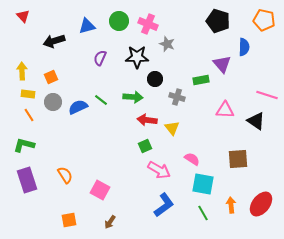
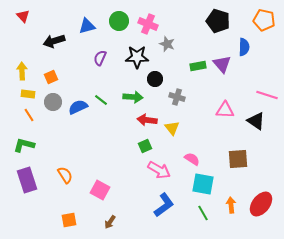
green rectangle at (201, 80): moved 3 px left, 14 px up
